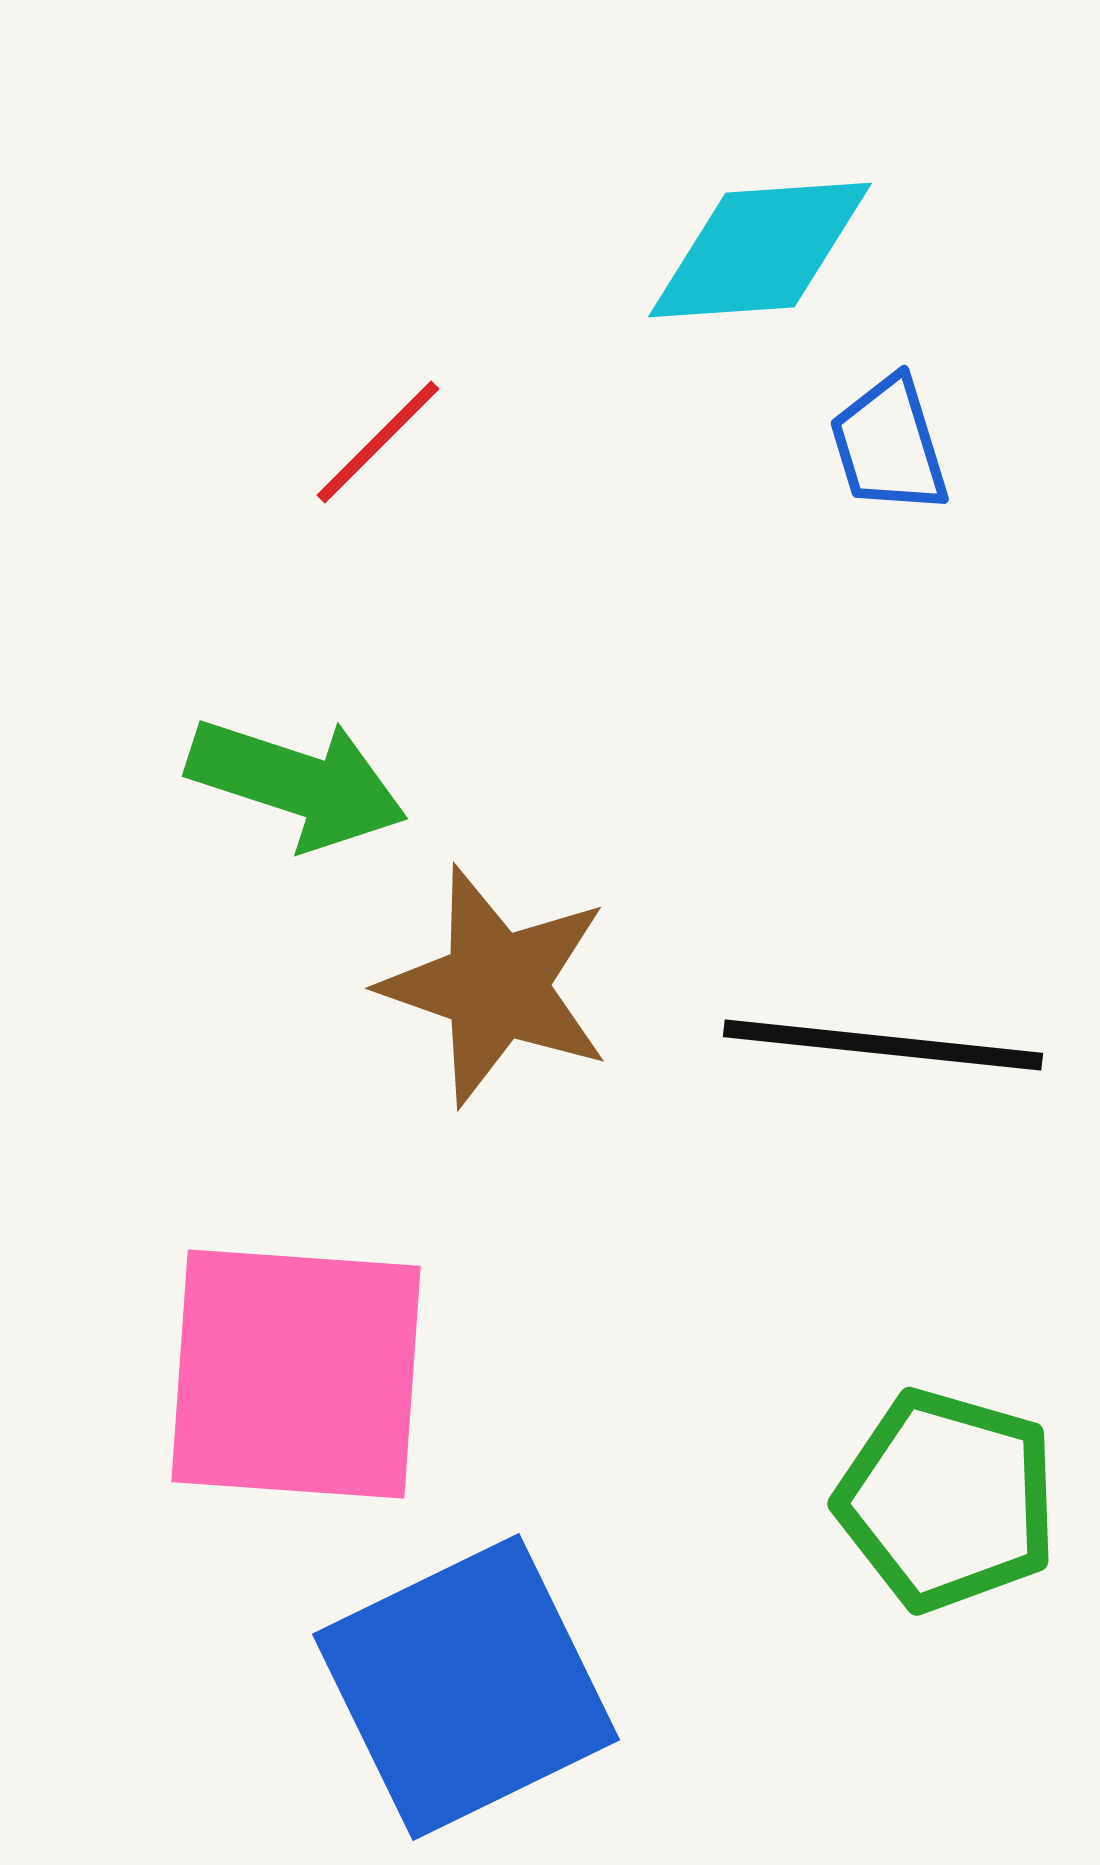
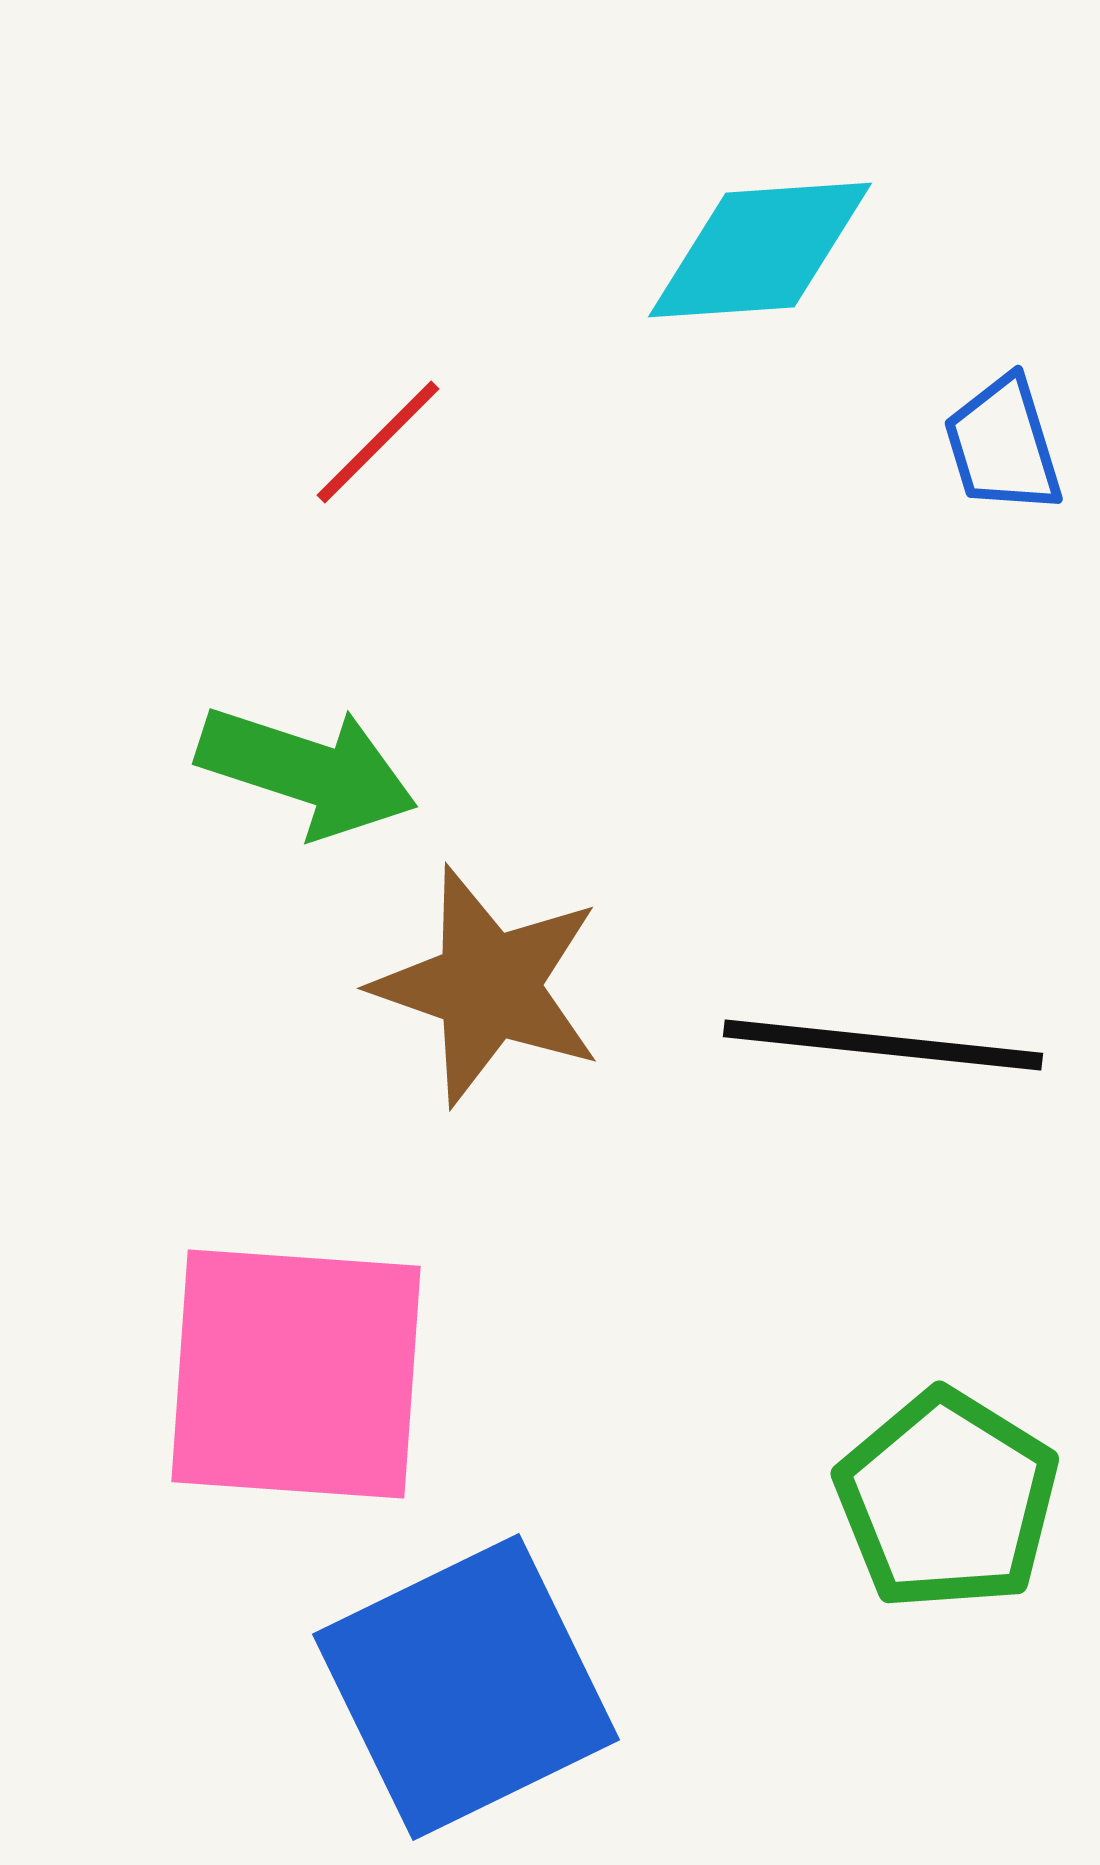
blue trapezoid: moved 114 px right
green arrow: moved 10 px right, 12 px up
brown star: moved 8 px left
green pentagon: rotated 16 degrees clockwise
